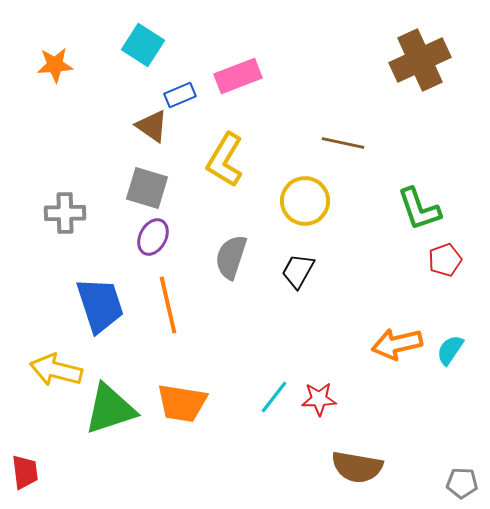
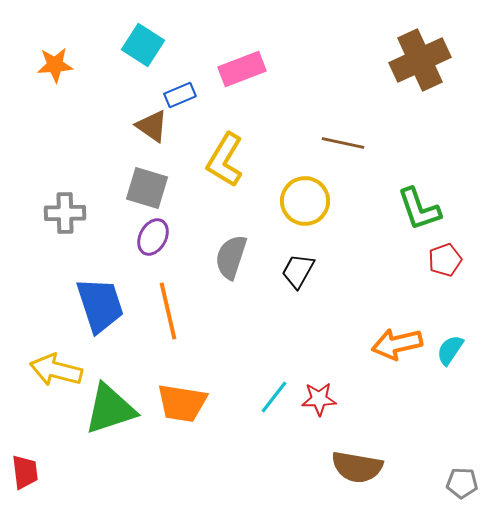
pink rectangle: moved 4 px right, 7 px up
orange line: moved 6 px down
